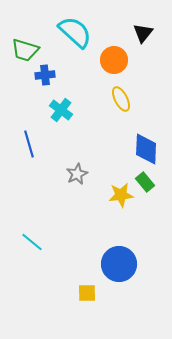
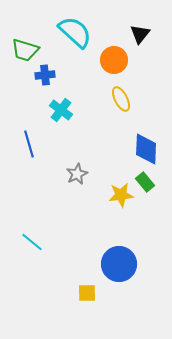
black triangle: moved 3 px left, 1 px down
